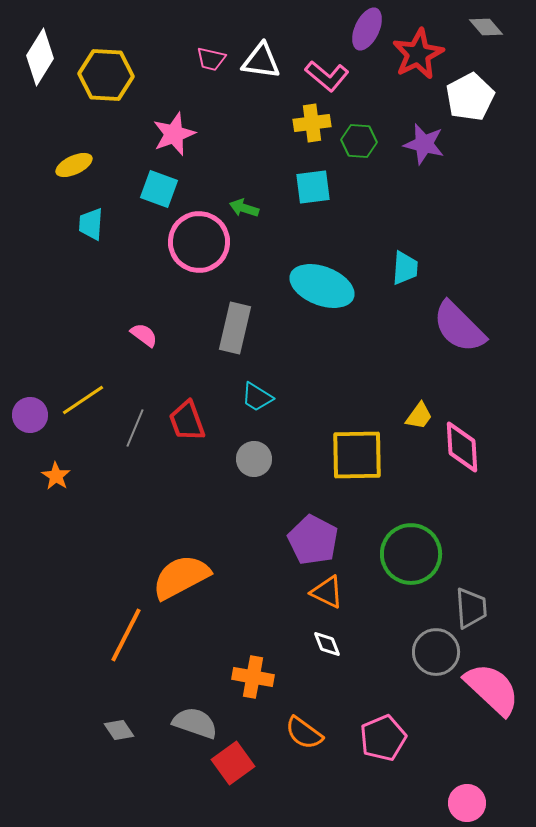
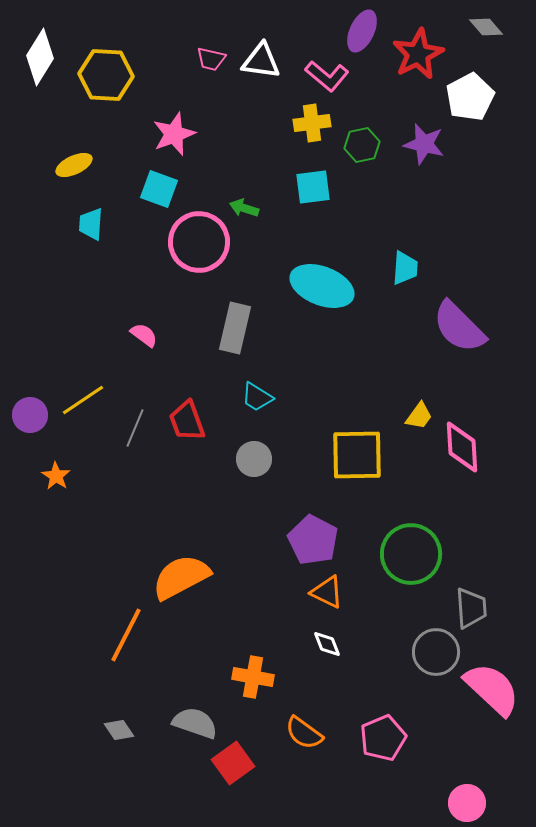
purple ellipse at (367, 29): moved 5 px left, 2 px down
green hexagon at (359, 141): moved 3 px right, 4 px down; rotated 16 degrees counterclockwise
